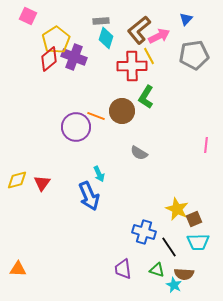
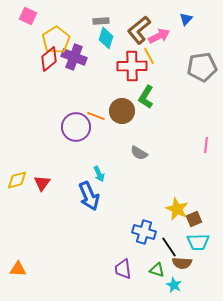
gray pentagon: moved 8 px right, 12 px down
brown semicircle: moved 2 px left, 11 px up
